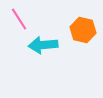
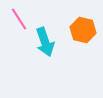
cyan arrow: moved 2 px right, 3 px up; rotated 104 degrees counterclockwise
